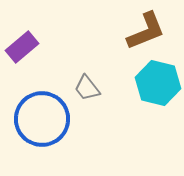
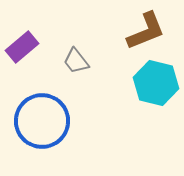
cyan hexagon: moved 2 px left
gray trapezoid: moved 11 px left, 27 px up
blue circle: moved 2 px down
